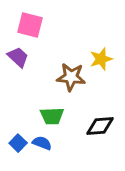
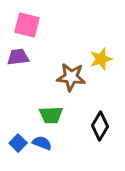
pink square: moved 3 px left
purple trapezoid: rotated 50 degrees counterclockwise
green trapezoid: moved 1 px left, 1 px up
black diamond: rotated 56 degrees counterclockwise
